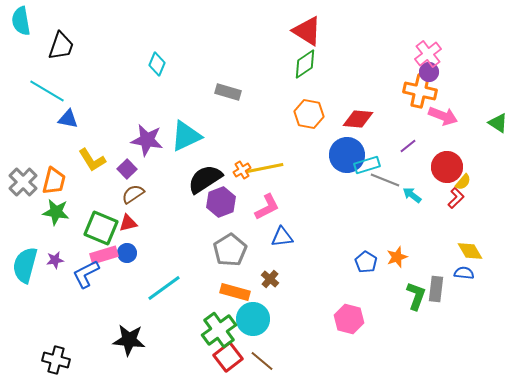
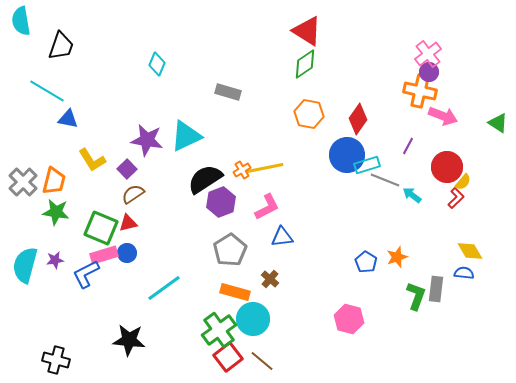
red diamond at (358, 119): rotated 60 degrees counterclockwise
purple line at (408, 146): rotated 24 degrees counterclockwise
